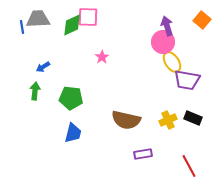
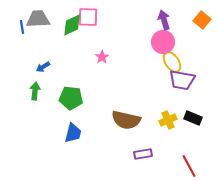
purple arrow: moved 3 px left, 6 px up
purple trapezoid: moved 5 px left
